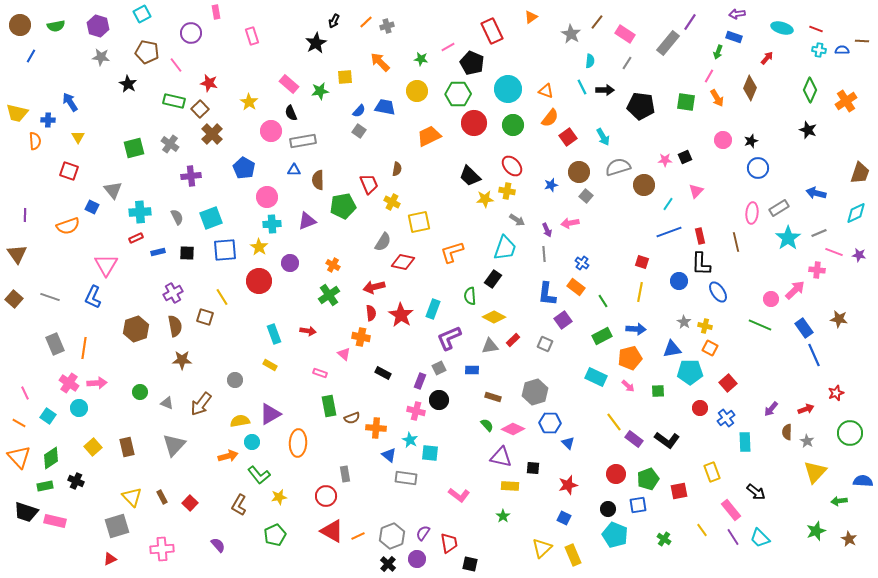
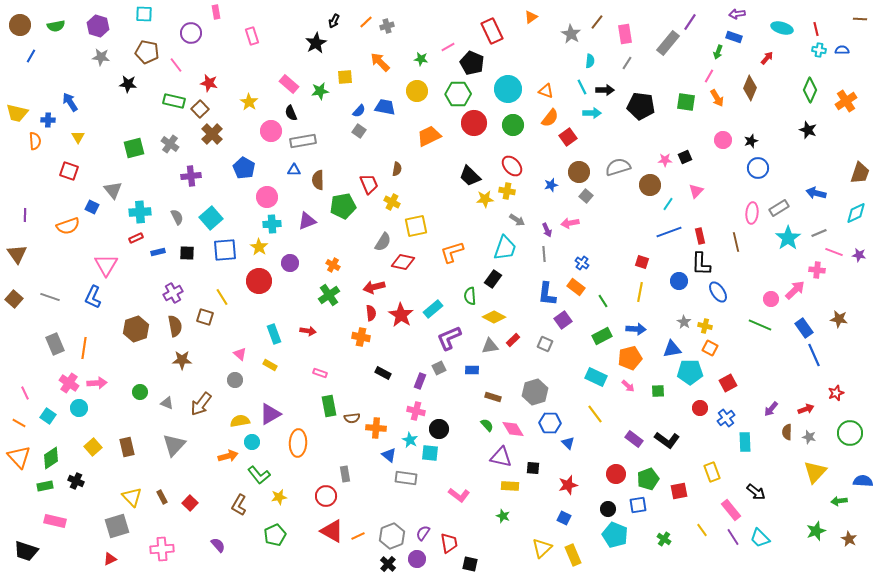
cyan square at (142, 14): moved 2 px right; rotated 30 degrees clockwise
red line at (816, 29): rotated 56 degrees clockwise
pink rectangle at (625, 34): rotated 48 degrees clockwise
brown line at (862, 41): moved 2 px left, 22 px up
black star at (128, 84): rotated 24 degrees counterclockwise
cyan arrow at (603, 137): moved 11 px left, 24 px up; rotated 60 degrees counterclockwise
brown circle at (644, 185): moved 6 px right
cyan square at (211, 218): rotated 20 degrees counterclockwise
yellow square at (419, 222): moved 3 px left, 4 px down
cyan rectangle at (433, 309): rotated 30 degrees clockwise
pink triangle at (344, 354): moved 104 px left
red square at (728, 383): rotated 12 degrees clockwise
black circle at (439, 400): moved 29 px down
brown semicircle at (352, 418): rotated 14 degrees clockwise
yellow line at (614, 422): moved 19 px left, 8 px up
pink diamond at (513, 429): rotated 35 degrees clockwise
gray star at (807, 441): moved 2 px right, 4 px up; rotated 16 degrees counterclockwise
black trapezoid at (26, 512): moved 39 px down
green star at (503, 516): rotated 16 degrees counterclockwise
